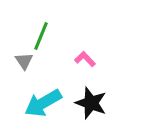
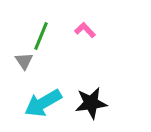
pink L-shape: moved 29 px up
black star: rotated 28 degrees counterclockwise
